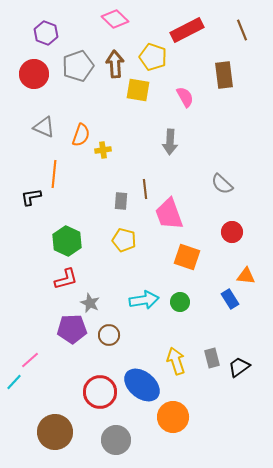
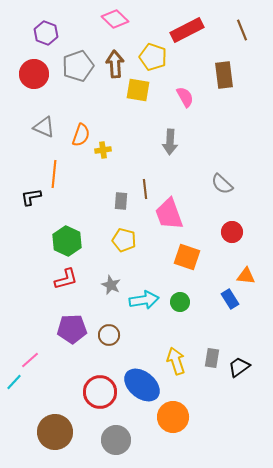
gray star at (90, 303): moved 21 px right, 18 px up
gray rectangle at (212, 358): rotated 24 degrees clockwise
